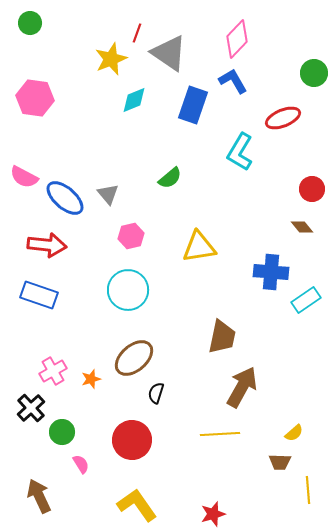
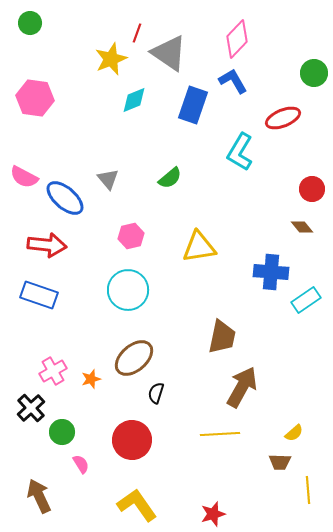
gray triangle at (108, 194): moved 15 px up
